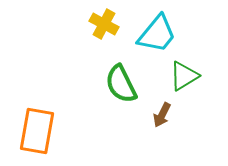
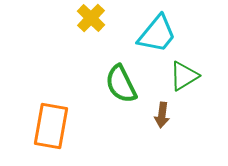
yellow cross: moved 13 px left, 6 px up; rotated 16 degrees clockwise
brown arrow: rotated 20 degrees counterclockwise
orange rectangle: moved 14 px right, 5 px up
